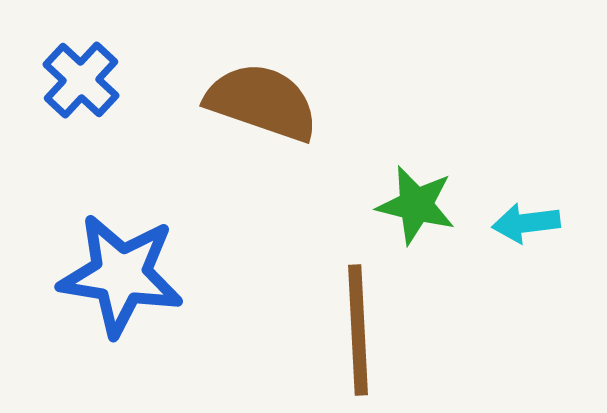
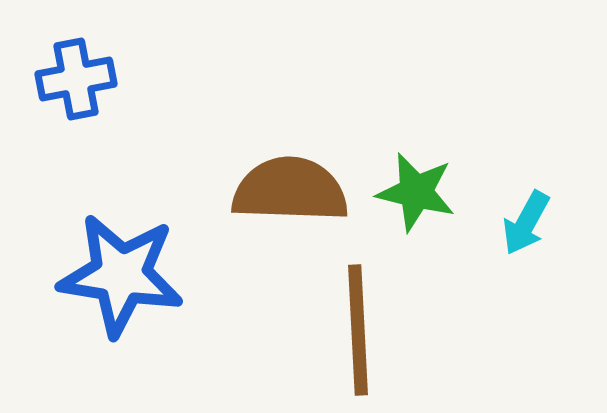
blue cross: moved 5 px left, 1 px up; rotated 36 degrees clockwise
brown semicircle: moved 28 px right, 88 px down; rotated 17 degrees counterclockwise
green star: moved 13 px up
cyan arrow: rotated 54 degrees counterclockwise
